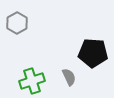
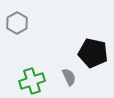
black pentagon: rotated 8 degrees clockwise
